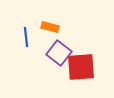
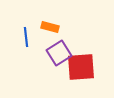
purple square: rotated 20 degrees clockwise
